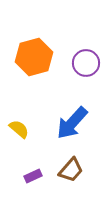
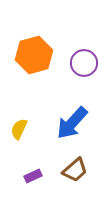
orange hexagon: moved 2 px up
purple circle: moved 2 px left
yellow semicircle: rotated 105 degrees counterclockwise
brown trapezoid: moved 4 px right; rotated 8 degrees clockwise
